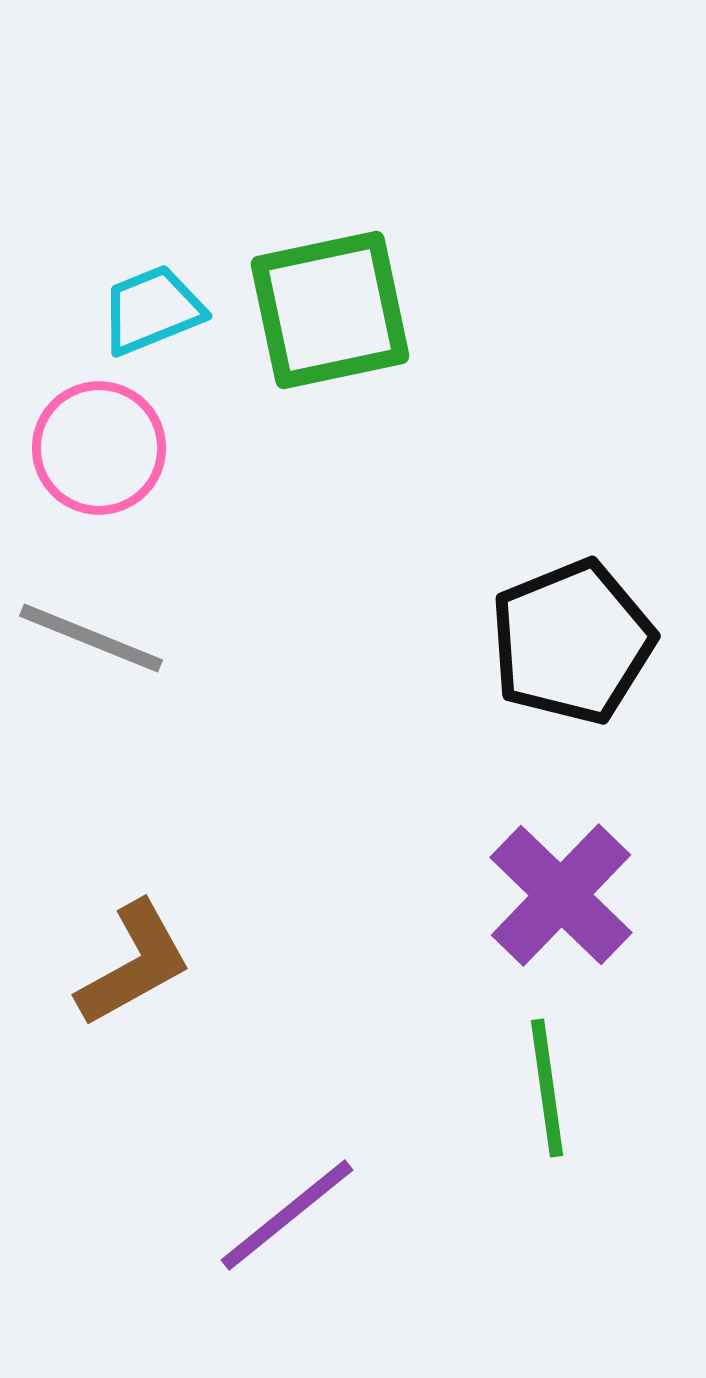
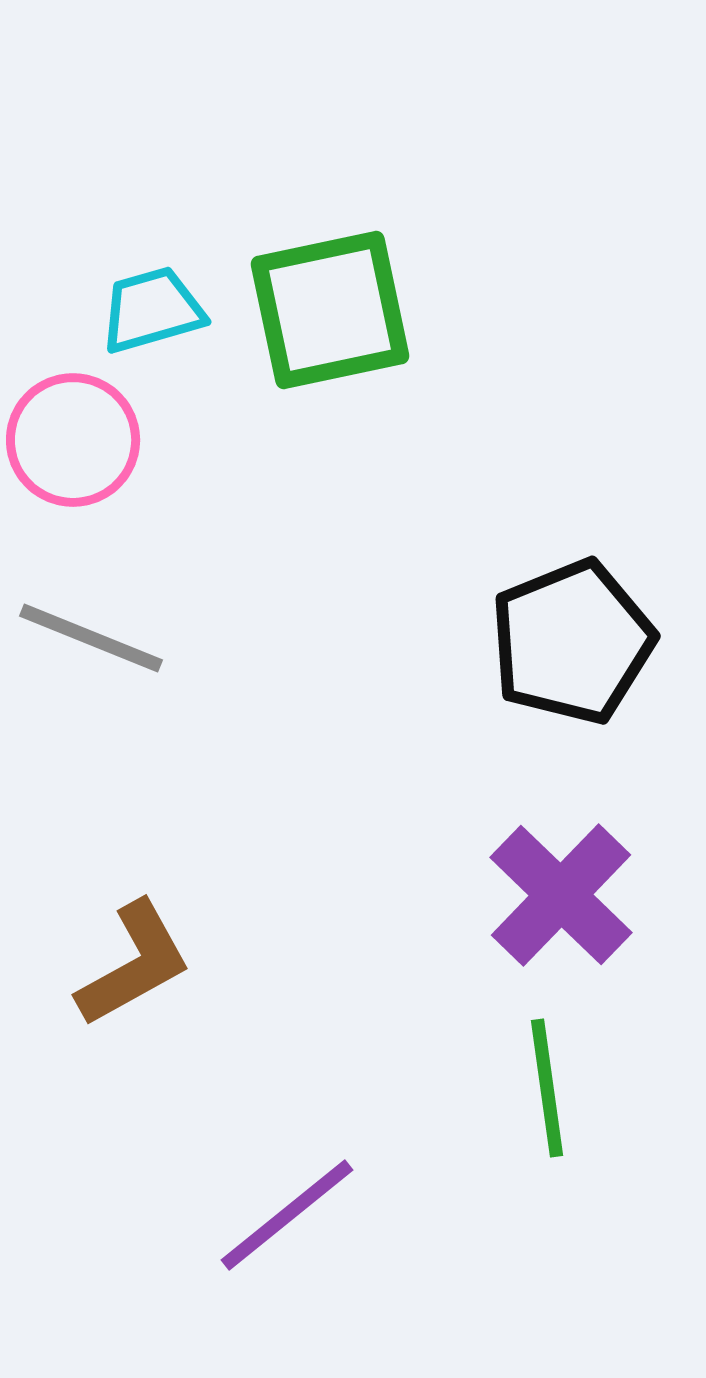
cyan trapezoid: rotated 6 degrees clockwise
pink circle: moved 26 px left, 8 px up
